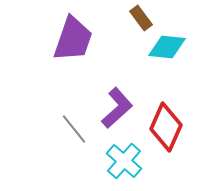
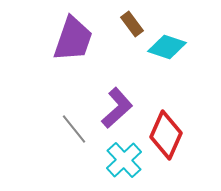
brown rectangle: moved 9 px left, 6 px down
cyan diamond: rotated 12 degrees clockwise
red diamond: moved 8 px down
cyan cross: moved 1 px up; rotated 6 degrees clockwise
